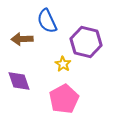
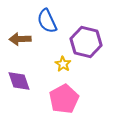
brown arrow: moved 2 px left
